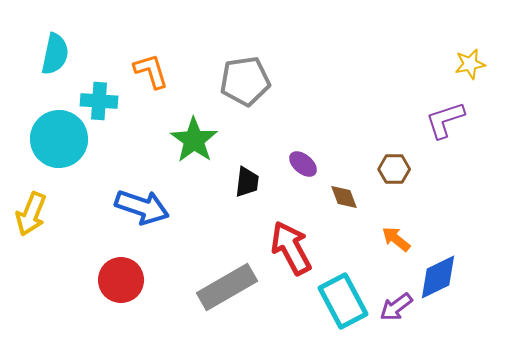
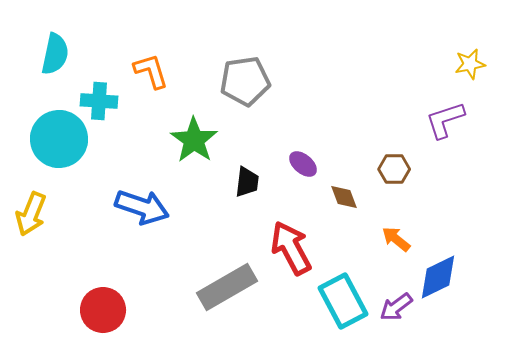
red circle: moved 18 px left, 30 px down
